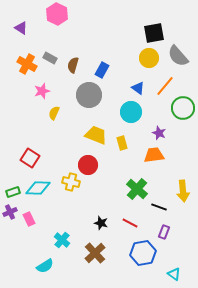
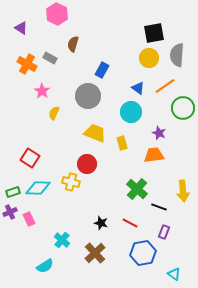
gray semicircle: moved 1 px left, 1 px up; rotated 45 degrees clockwise
brown semicircle: moved 21 px up
orange line: rotated 15 degrees clockwise
pink star: rotated 21 degrees counterclockwise
gray circle: moved 1 px left, 1 px down
yellow trapezoid: moved 1 px left, 2 px up
red circle: moved 1 px left, 1 px up
